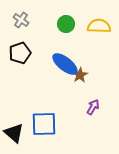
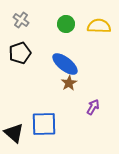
brown star: moved 11 px left, 8 px down
